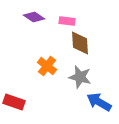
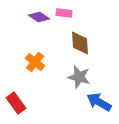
purple diamond: moved 5 px right
pink rectangle: moved 3 px left, 8 px up
orange cross: moved 12 px left, 4 px up
gray star: moved 1 px left
red rectangle: moved 2 px right, 1 px down; rotated 35 degrees clockwise
